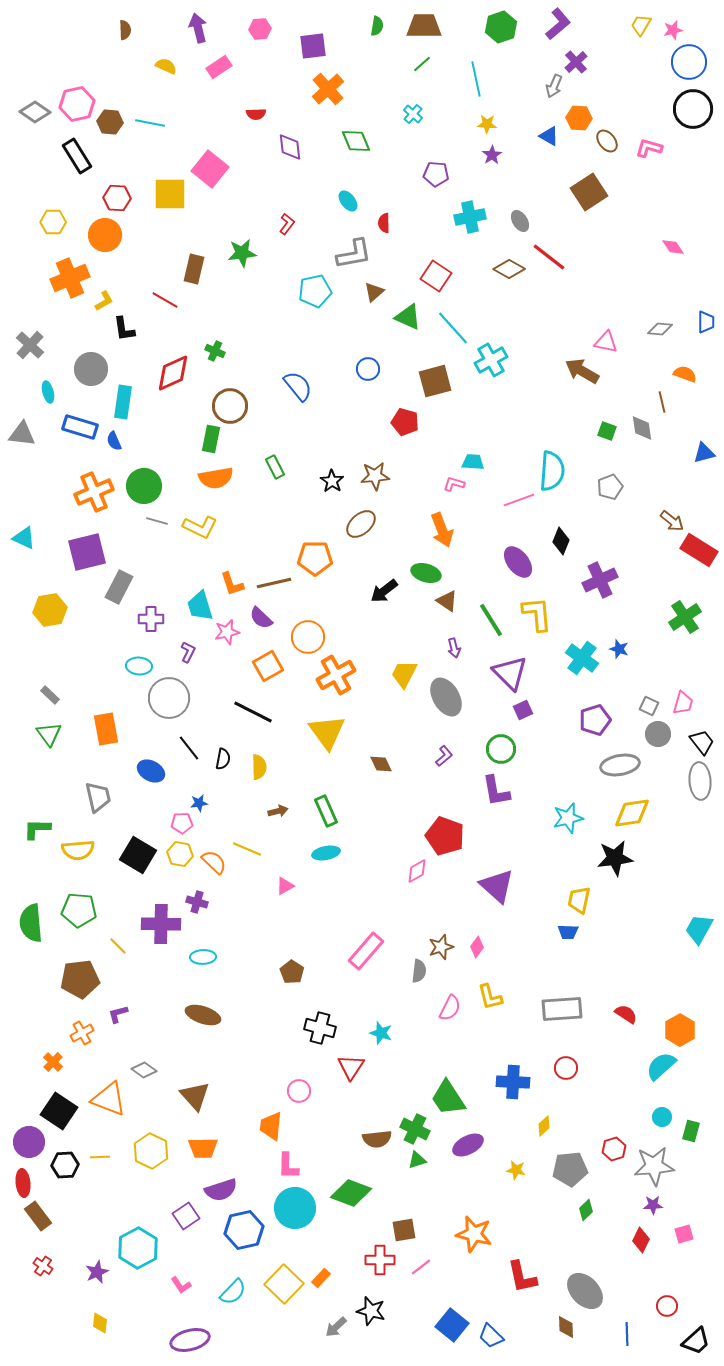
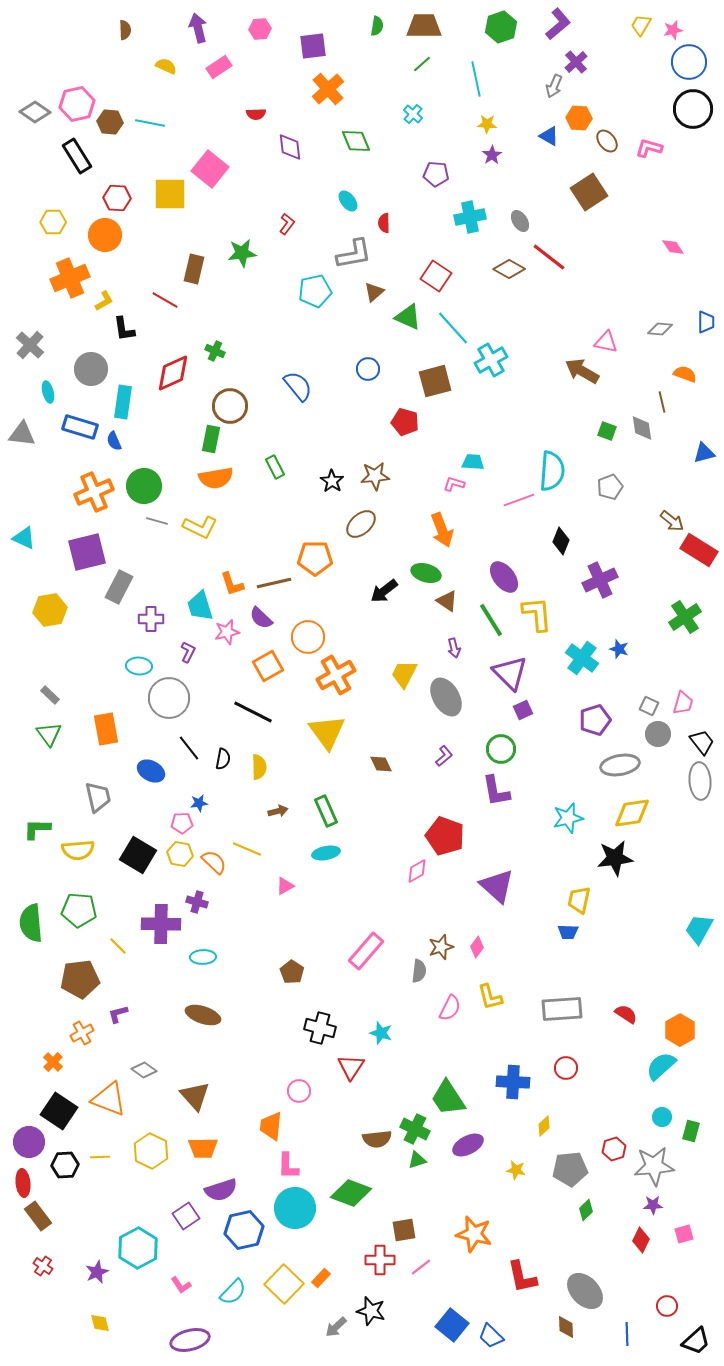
purple ellipse at (518, 562): moved 14 px left, 15 px down
yellow diamond at (100, 1323): rotated 20 degrees counterclockwise
